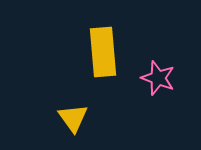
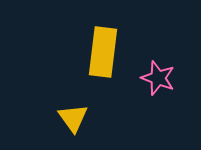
yellow rectangle: rotated 12 degrees clockwise
